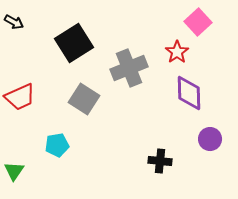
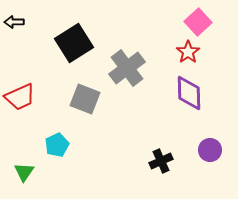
black arrow: rotated 150 degrees clockwise
red star: moved 11 px right
gray cross: moved 2 px left; rotated 15 degrees counterclockwise
gray square: moved 1 px right; rotated 12 degrees counterclockwise
purple circle: moved 11 px down
cyan pentagon: rotated 15 degrees counterclockwise
black cross: moved 1 px right; rotated 30 degrees counterclockwise
green triangle: moved 10 px right, 1 px down
